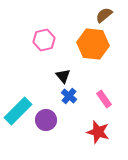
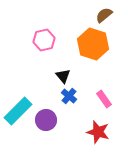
orange hexagon: rotated 12 degrees clockwise
